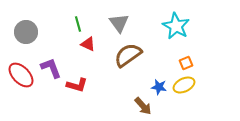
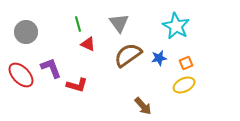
blue star: moved 29 px up; rotated 21 degrees counterclockwise
